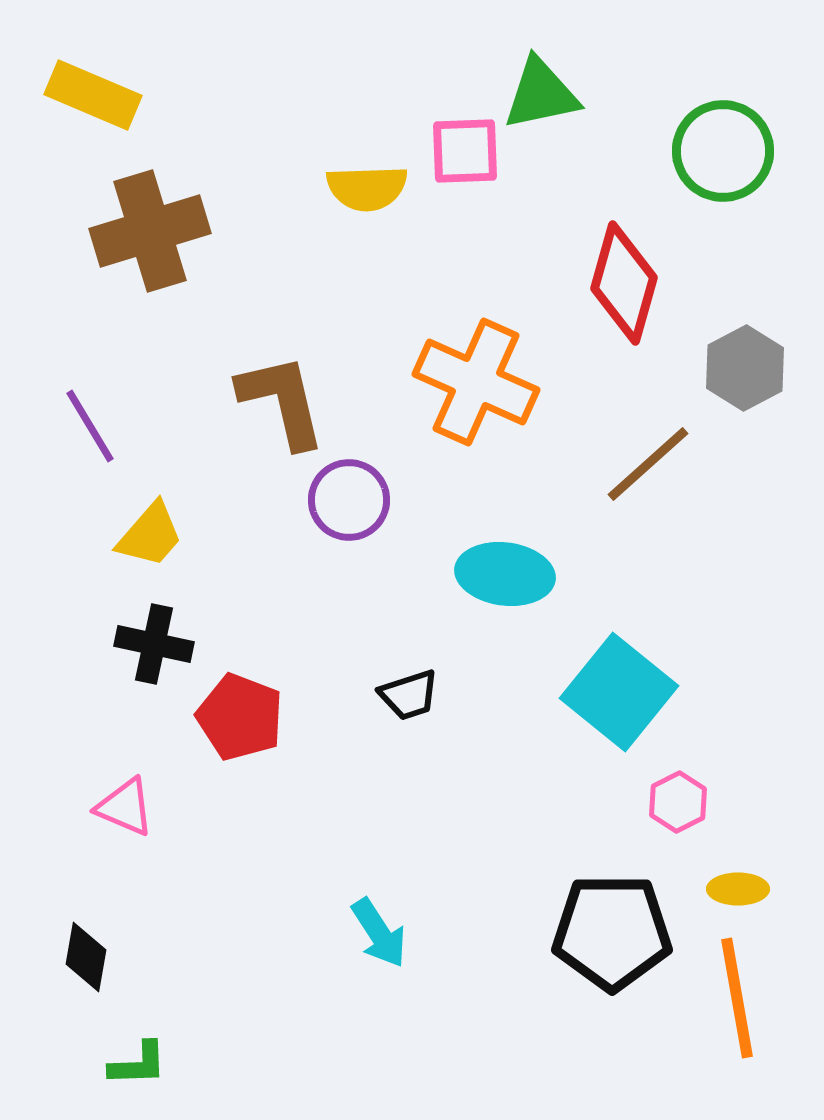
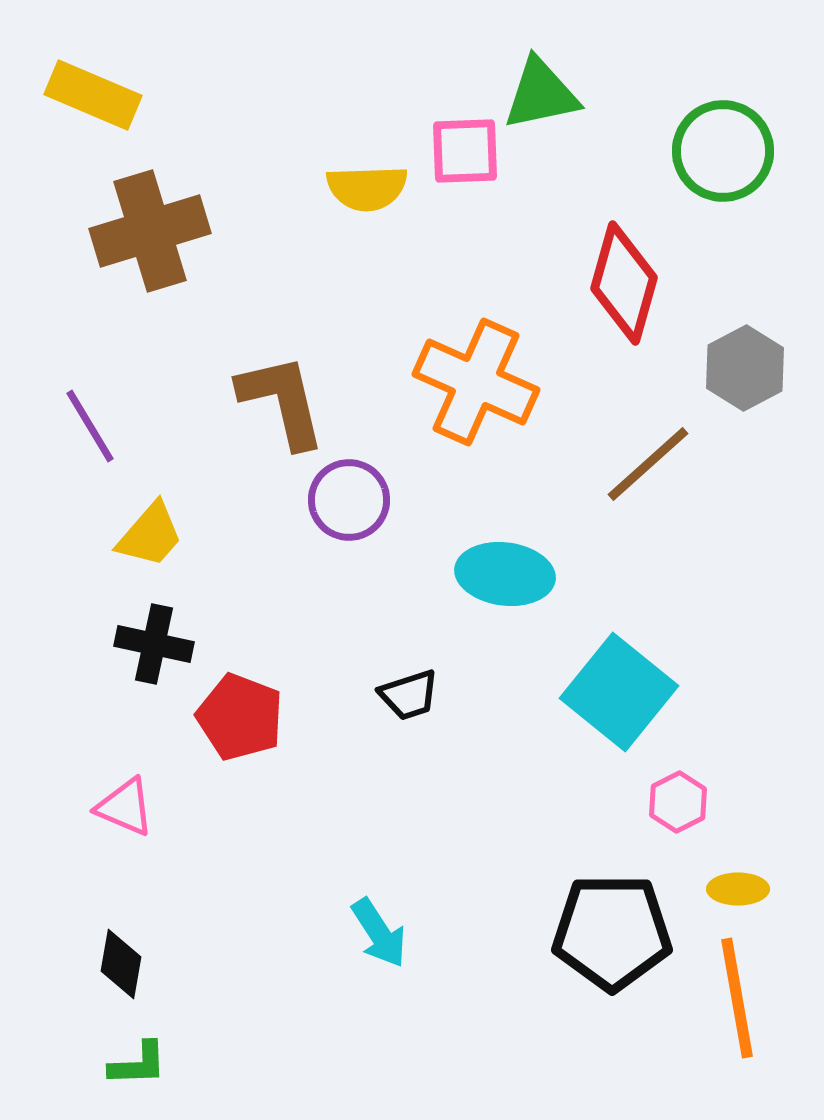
black diamond: moved 35 px right, 7 px down
